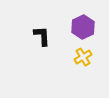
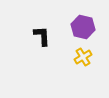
purple hexagon: rotated 20 degrees counterclockwise
